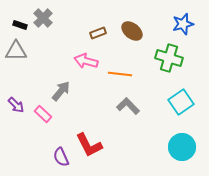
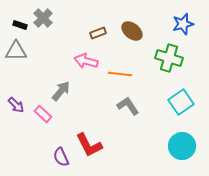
gray L-shape: rotated 10 degrees clockwise
cyan circle: moved 1 px up
